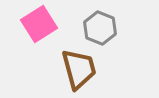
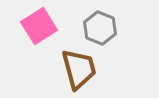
pink square: moved 2 px down
